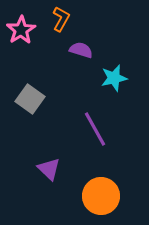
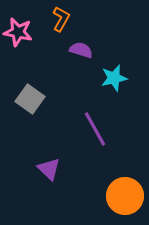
pink star: moved 3 px left, 2 px down; rotated 28 degrees counterclockwise
orange circle: moved 24 px right
